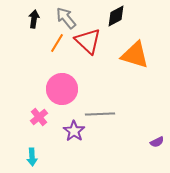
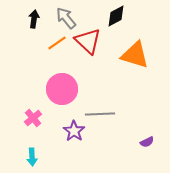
orange line: rotated 24 degrees clockwise
pink cross: moved 6 px left, 1 px down
purple semicircle: moved 10 px left
